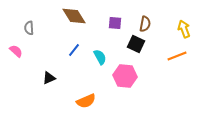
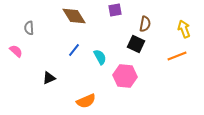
purple square: moved 13 px up; rotated 16 degrees counterclockwise
